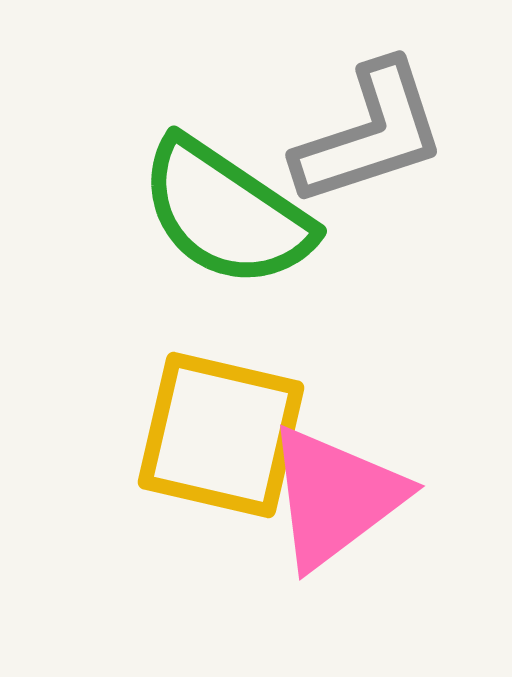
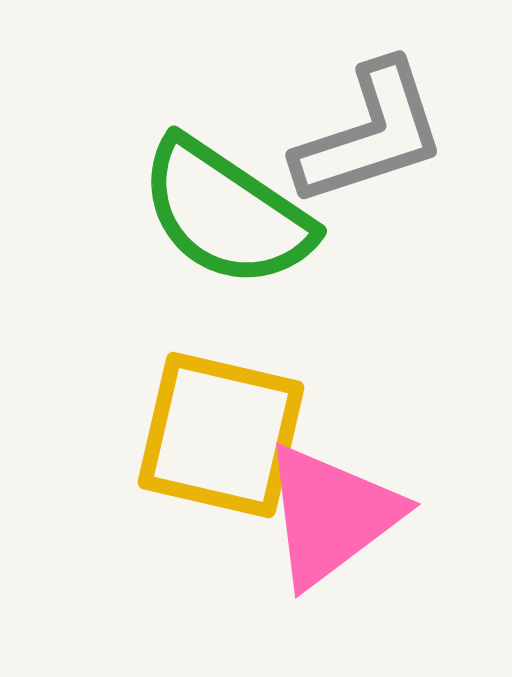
pink triangle: moved 4 px left, 18 px down
